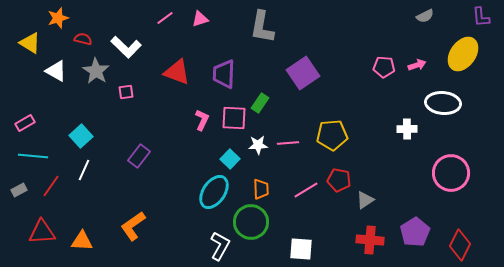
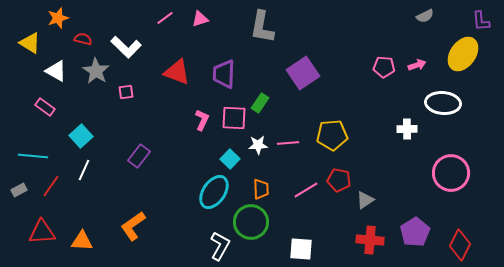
purple L-shape at (481, 17): moved 4 px down
pink rectangle at (25, 123): moved 20 px right, 16 px up; rotated 66 degrees clockwise
